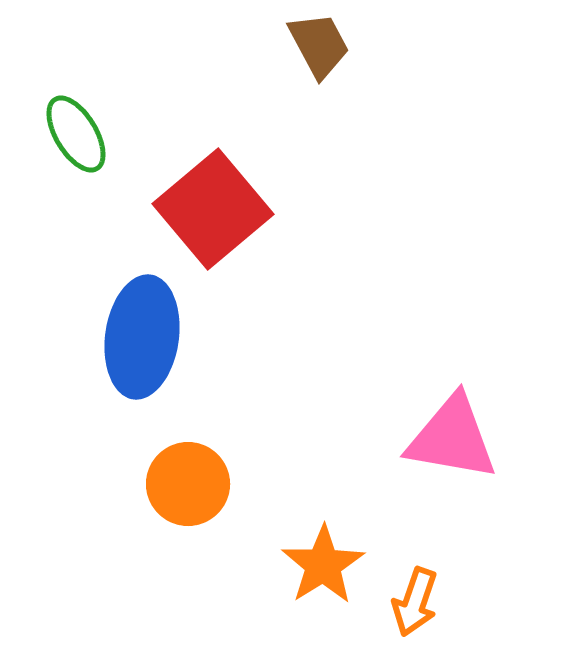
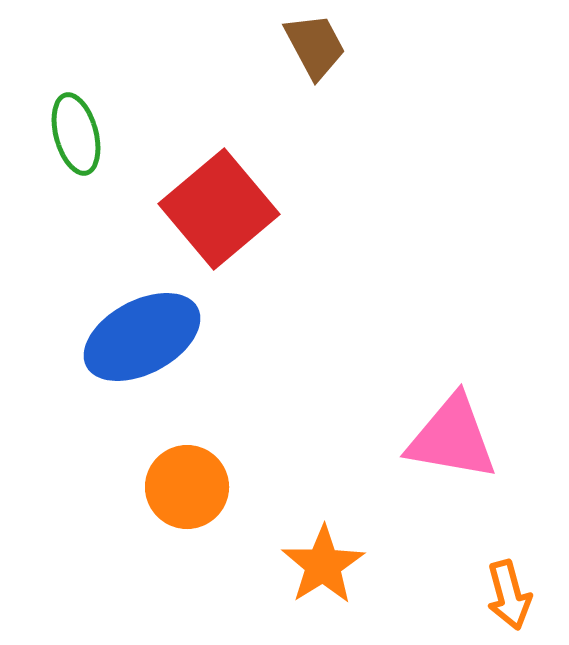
brown trapezoid: moved 4 px left, 1 px down
green ellipse: rotated 16 degrees clockwise
red square: moved 6 px right
blue ellipse: rotated 54 degrees clockwise
orange circle: moved 1 px left, 3 px down
orange arrow: moved 94 px right, 7 px up; rotated 34 degrees counterclockwise
